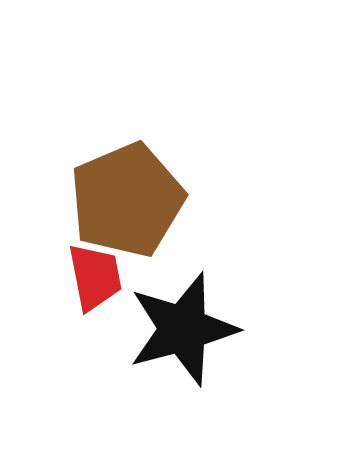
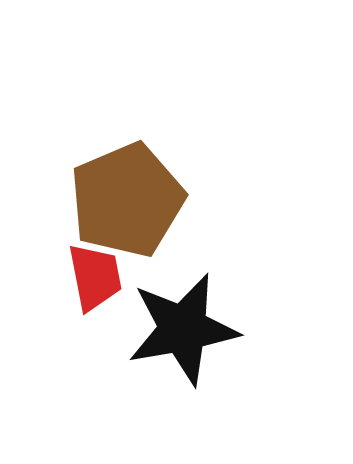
black star: rotated 5 degrees clockwise
